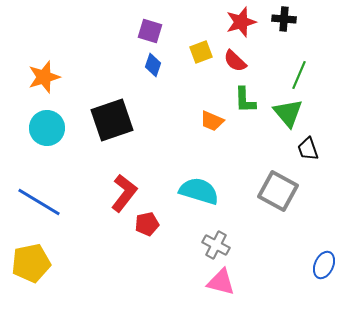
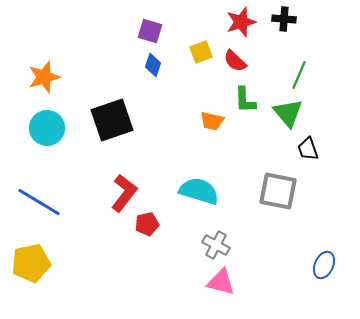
orange trapezoid: rotated 10 degrees counterclockwise
gray square: rotated 18 degrees counterclockwise
